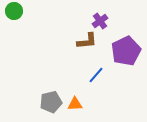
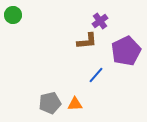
green circle: moved 1 px left, 4 px down
gray pentagon: moved 1 px left, 1 px down
